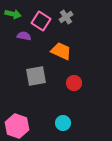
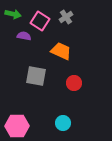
pink square: moved 1 px left
gray square: rotated 20 degrees clockwise
pink hexagon: rotated 20 degrees counterclockwise
